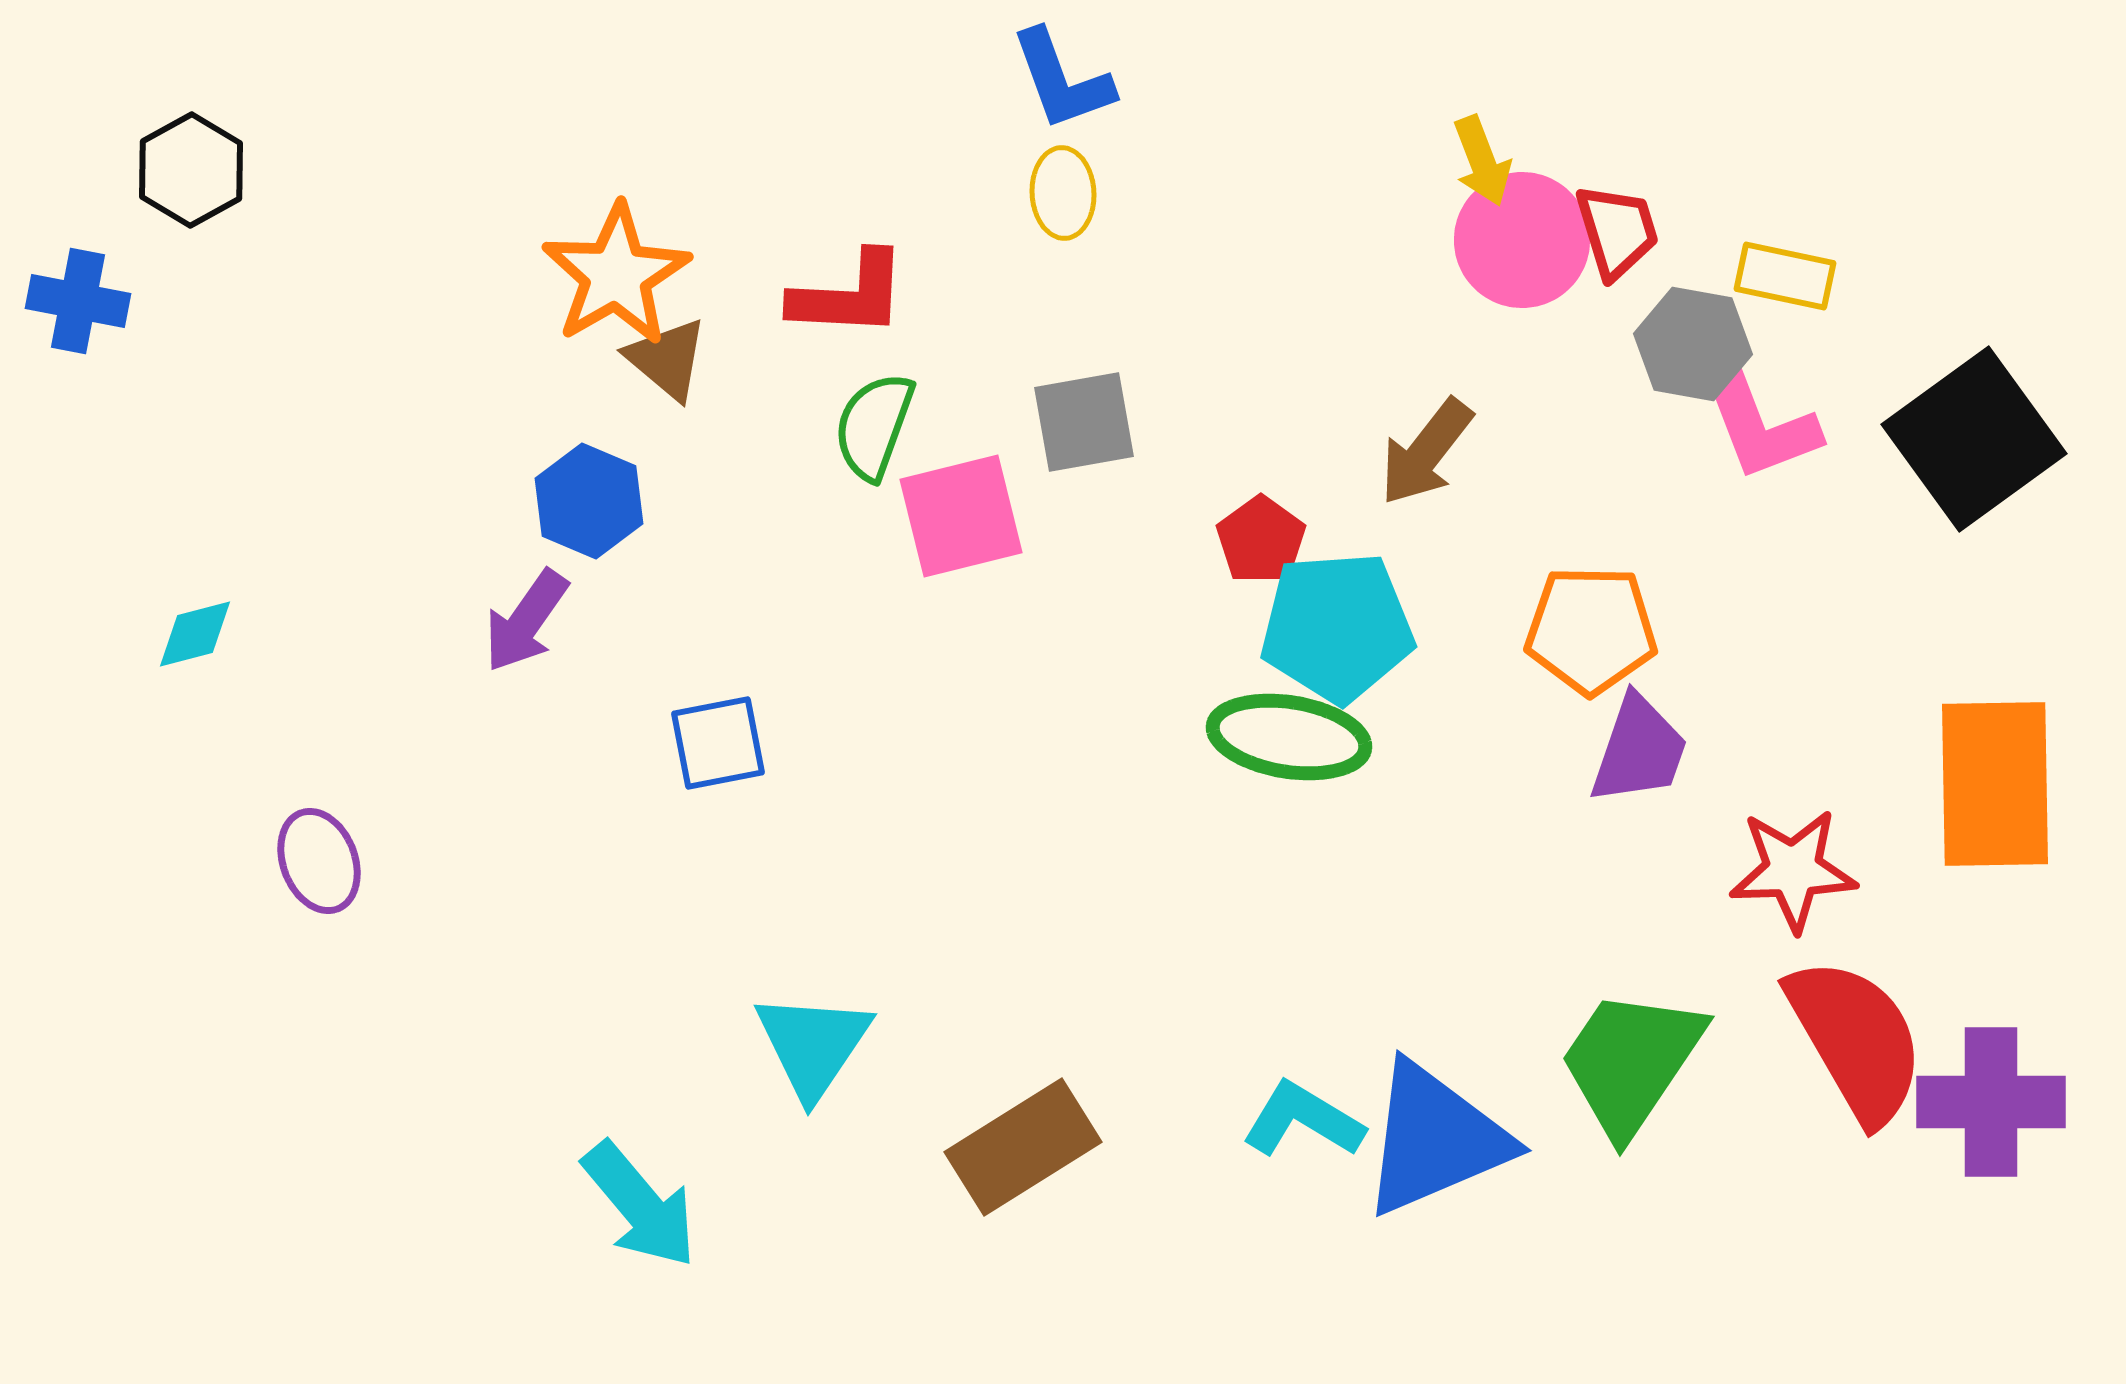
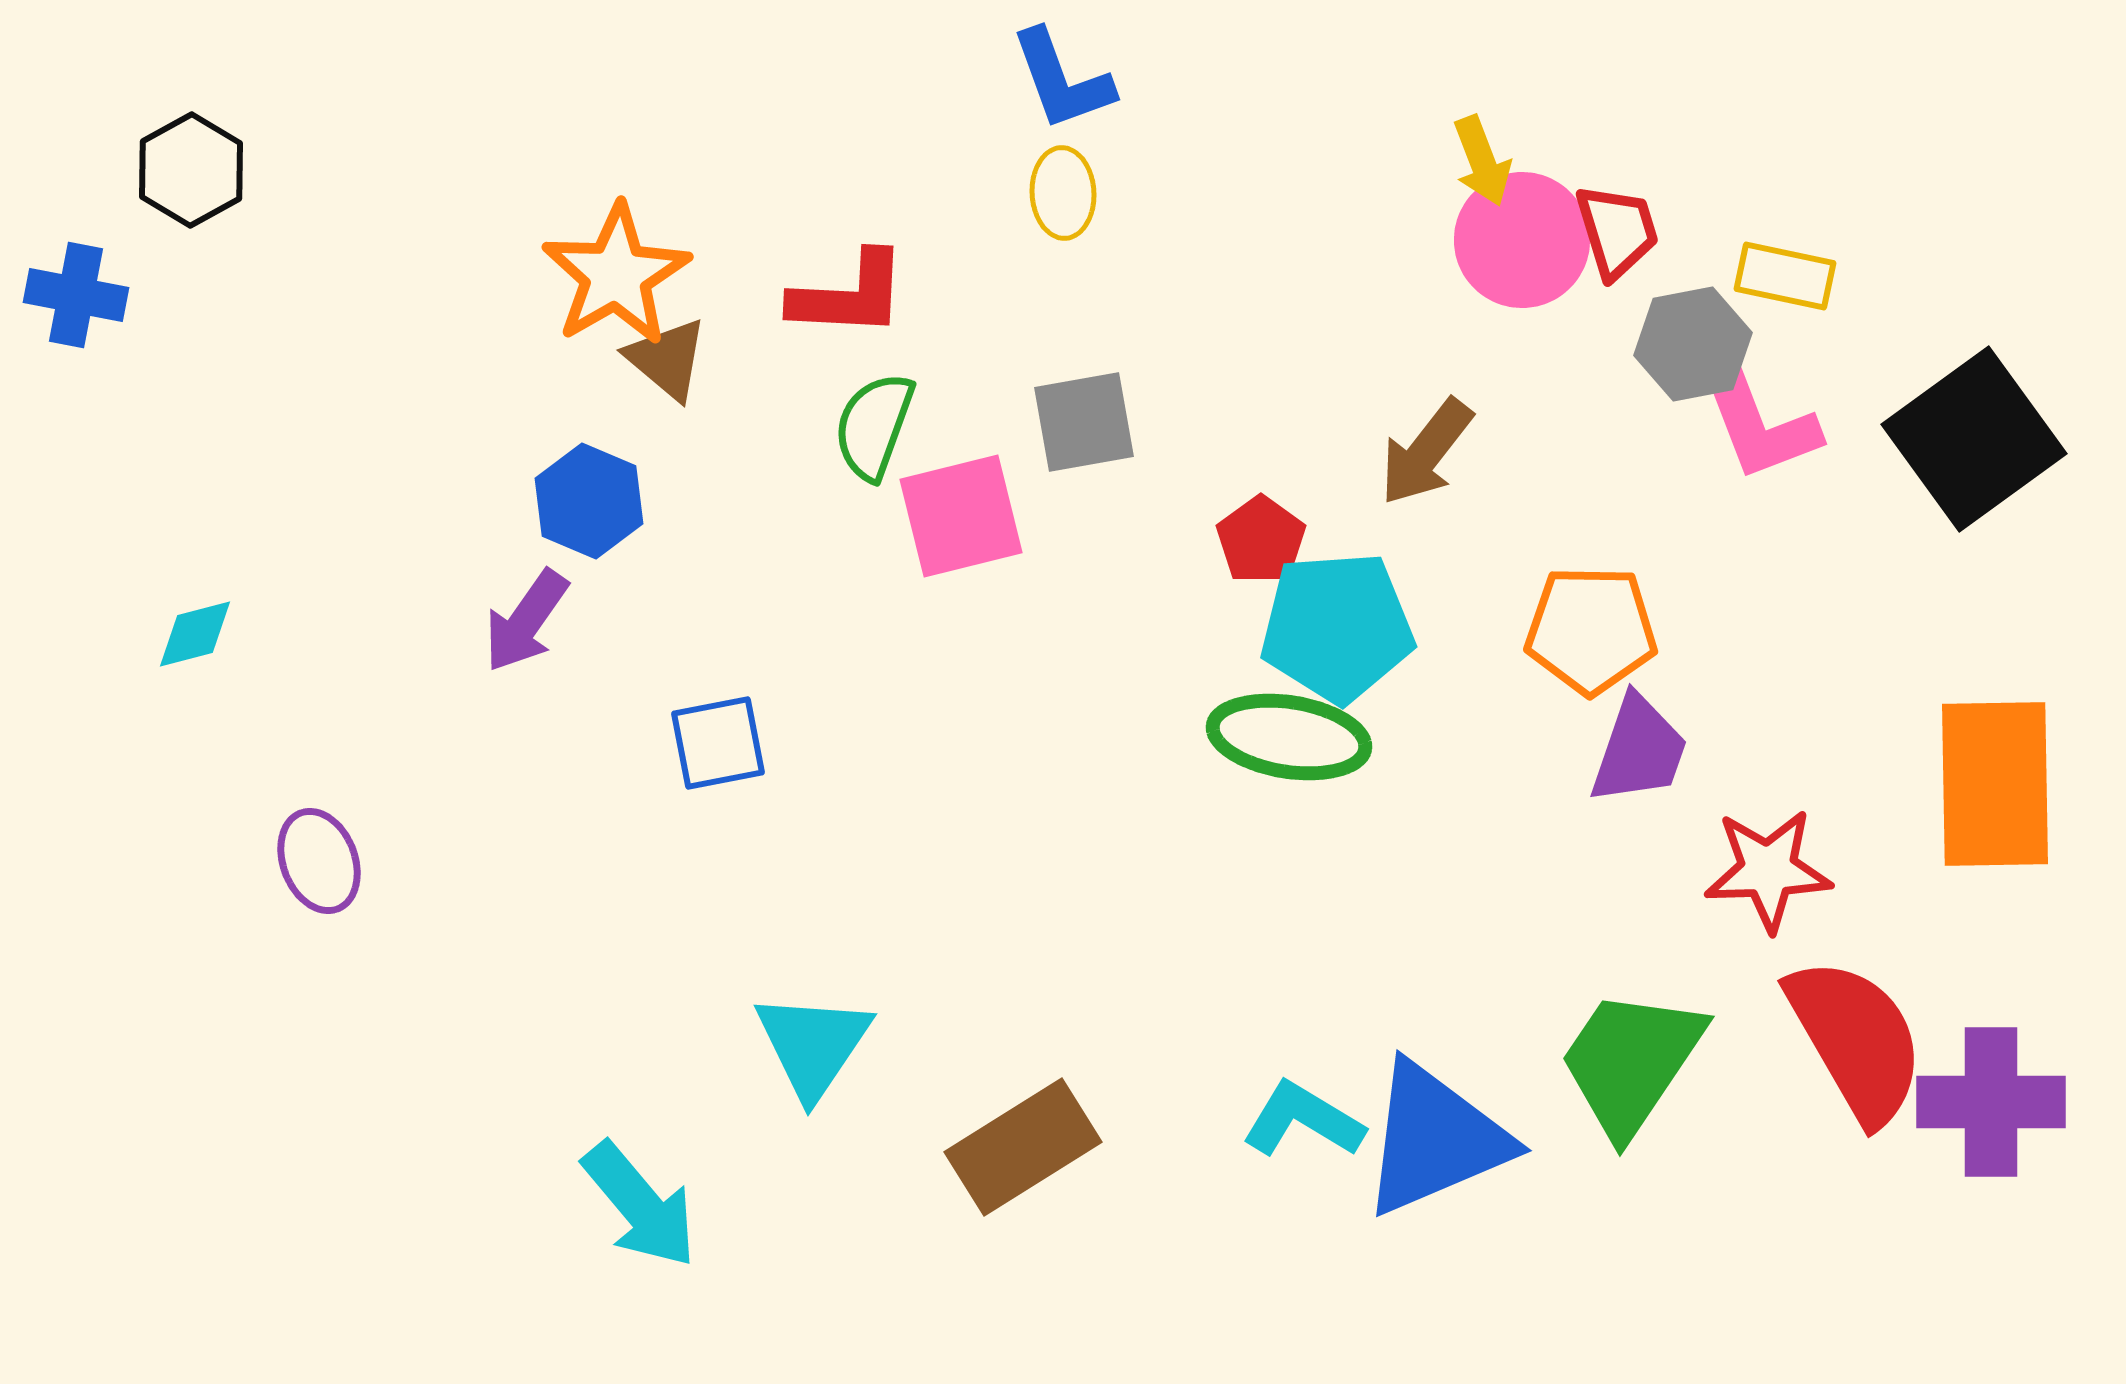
blue cross: moved 2 px left, 6 px up
gray hexagon: rotated 21 degrees counterclockwise
red star: moved 25 px left
